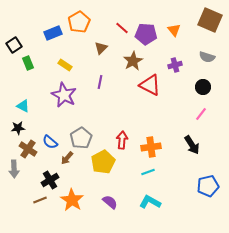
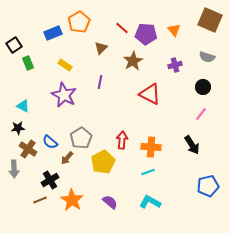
red triangle: moved 9 px down
orange cross: rotated 12 degrees clockwise
